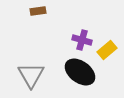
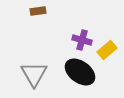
gray triangle: moved 3 px right, 1 px up
